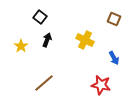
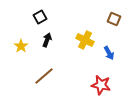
black square: rotated 24 degrees clockwise
blue arrow: moved 5 px left, 5 px up
brown line: moved 7 px up
